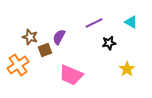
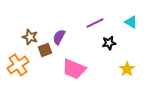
purple line: moved 1 px right
pink trapezoid: moved 3 px right, 6 px up
